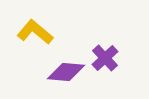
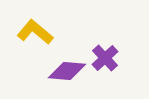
purple diamond: moved 1 px right, 1 px up
